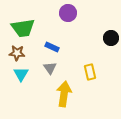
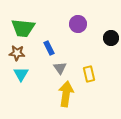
purple circle: moved 10 px right, 11 px down
green trapezoid: rotated 15 degrees clockwise
blue rectangle: moved 3 px left, 1 px down; rotated 40 degrees clockwise
gray triangle: moved 10 px right
yellow rectangle: moved 1 px left, 2 px down
yellow arrow: moved 2 px right
